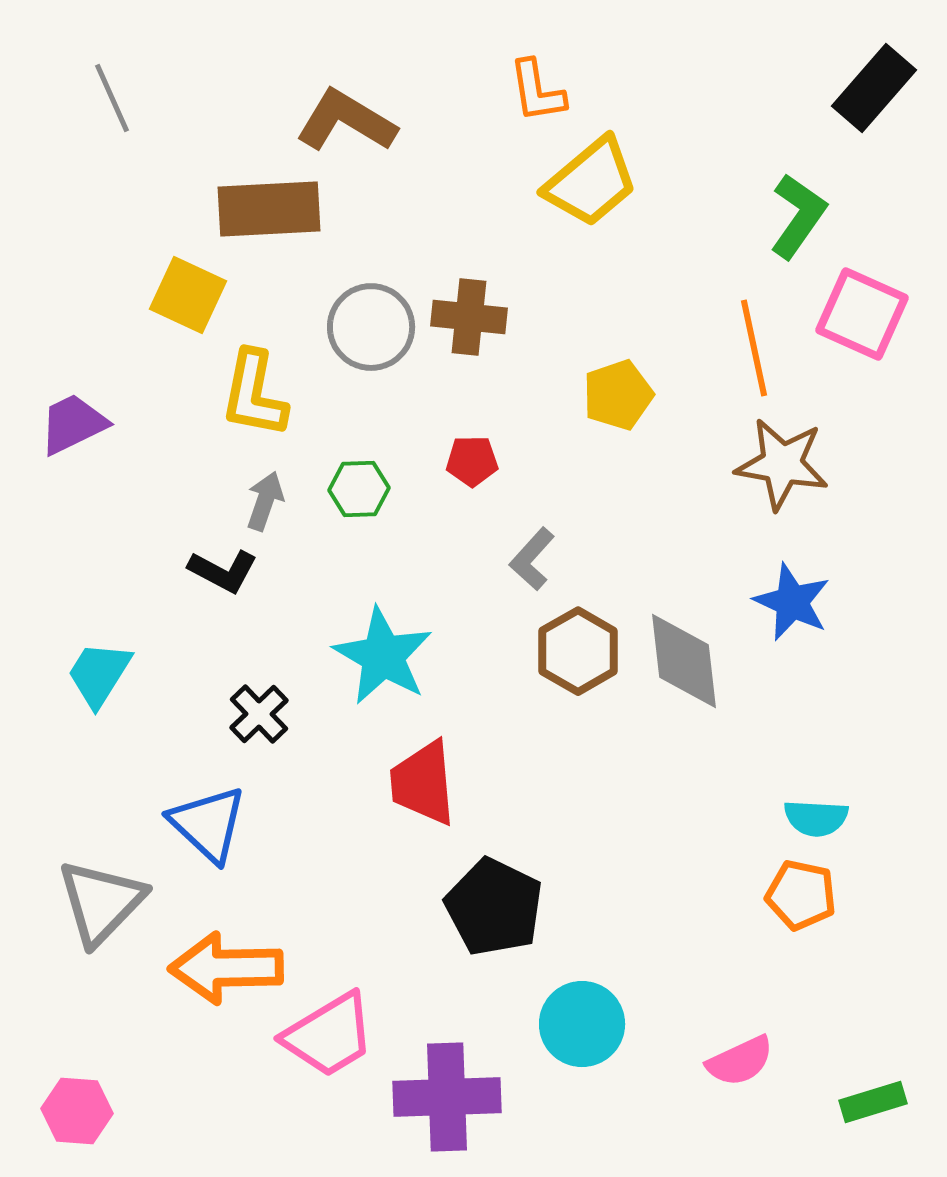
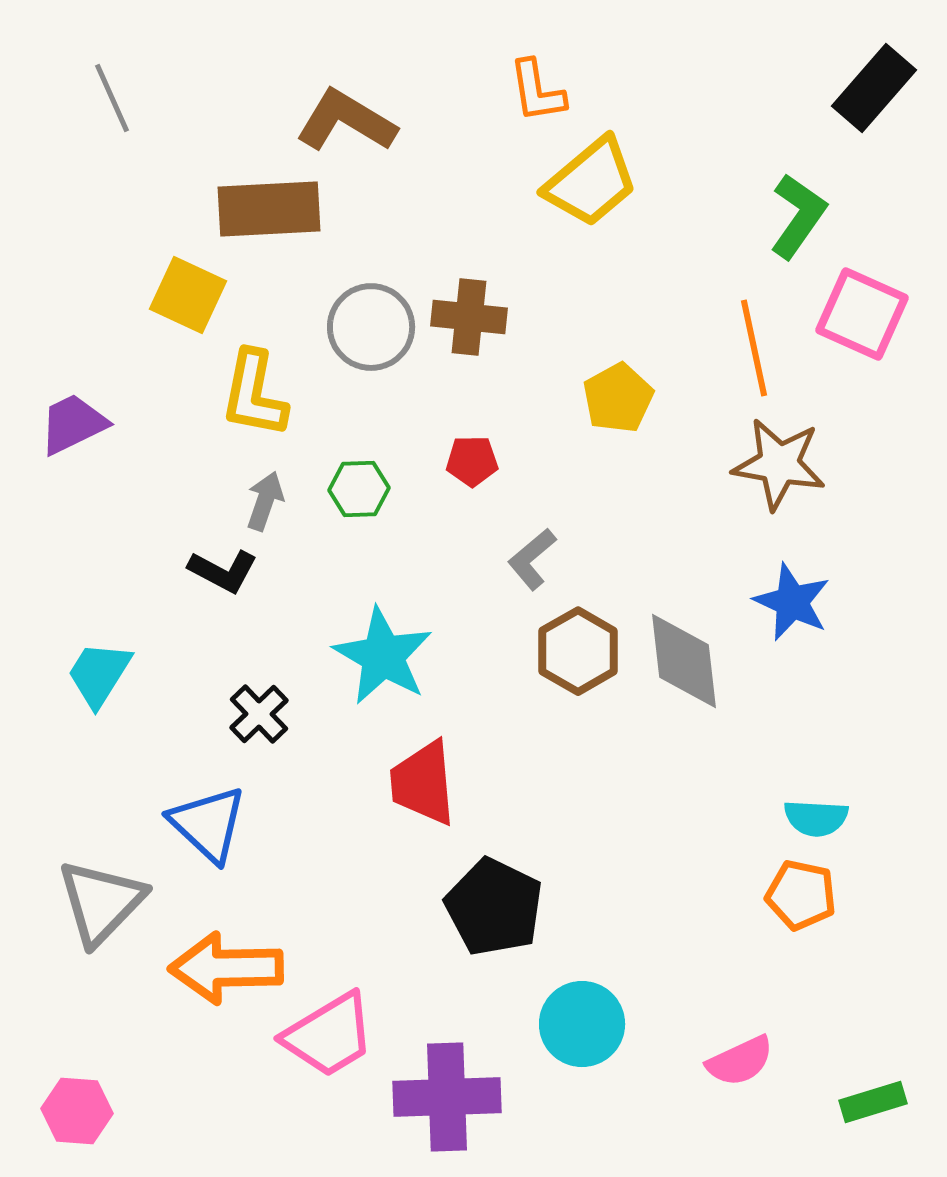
yellow pentagon: moved 3 px down; rotated 10 degrees counterclockwise
brown star: moved 3 px left
gray L-shape: rotated 8 degrees clockwise
